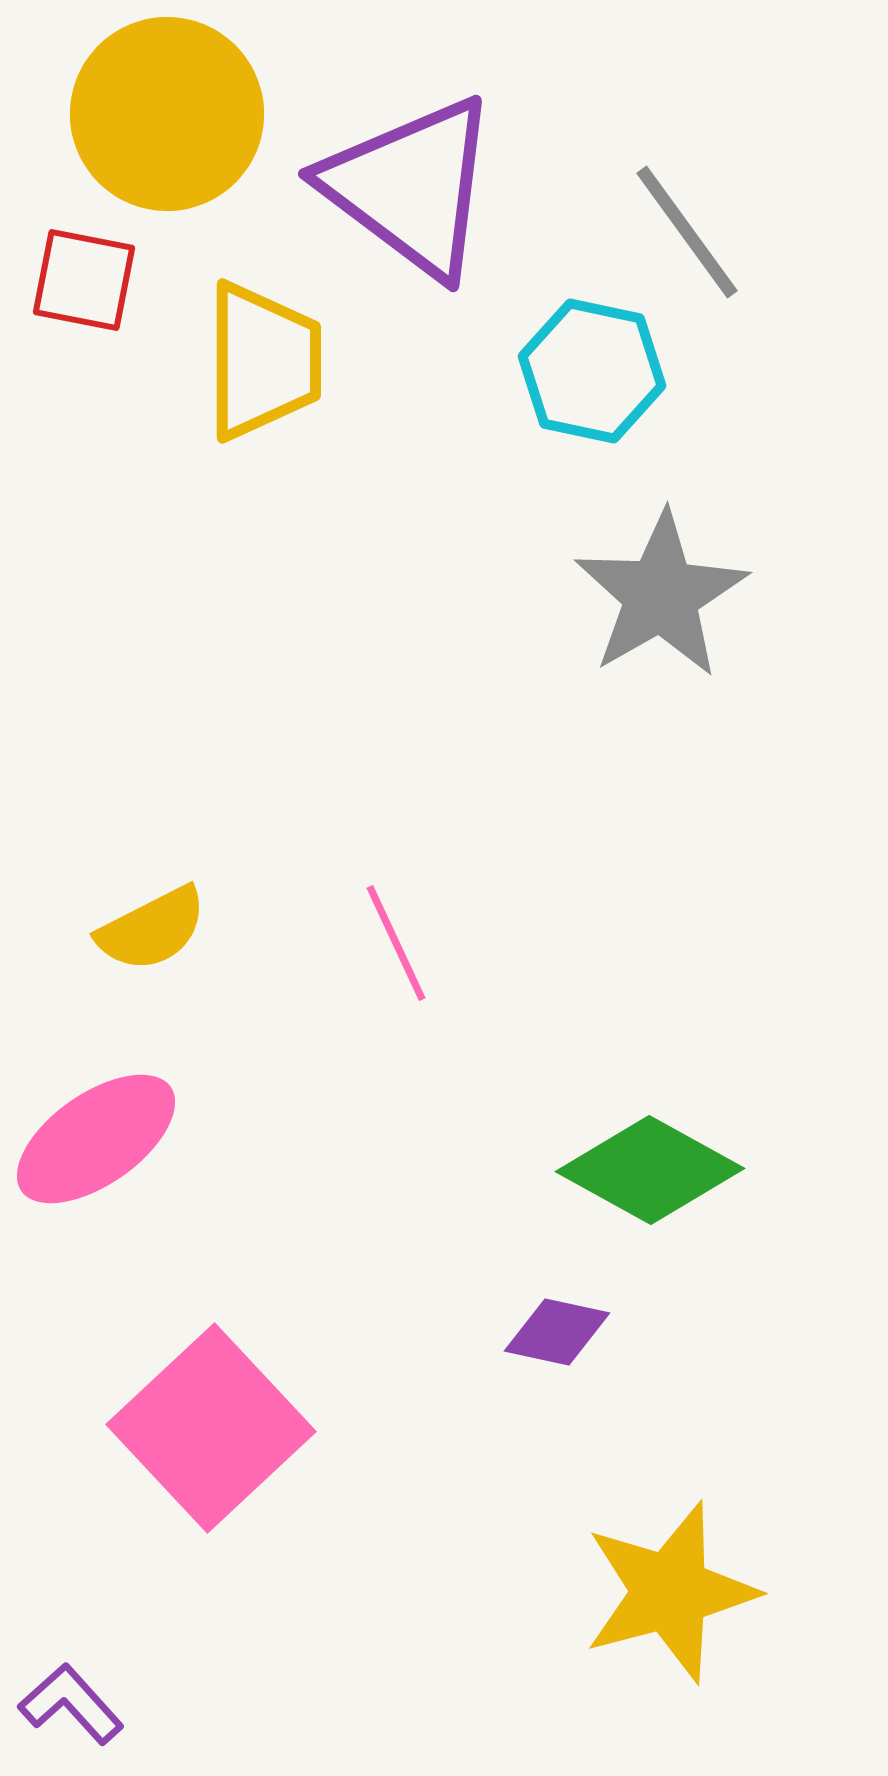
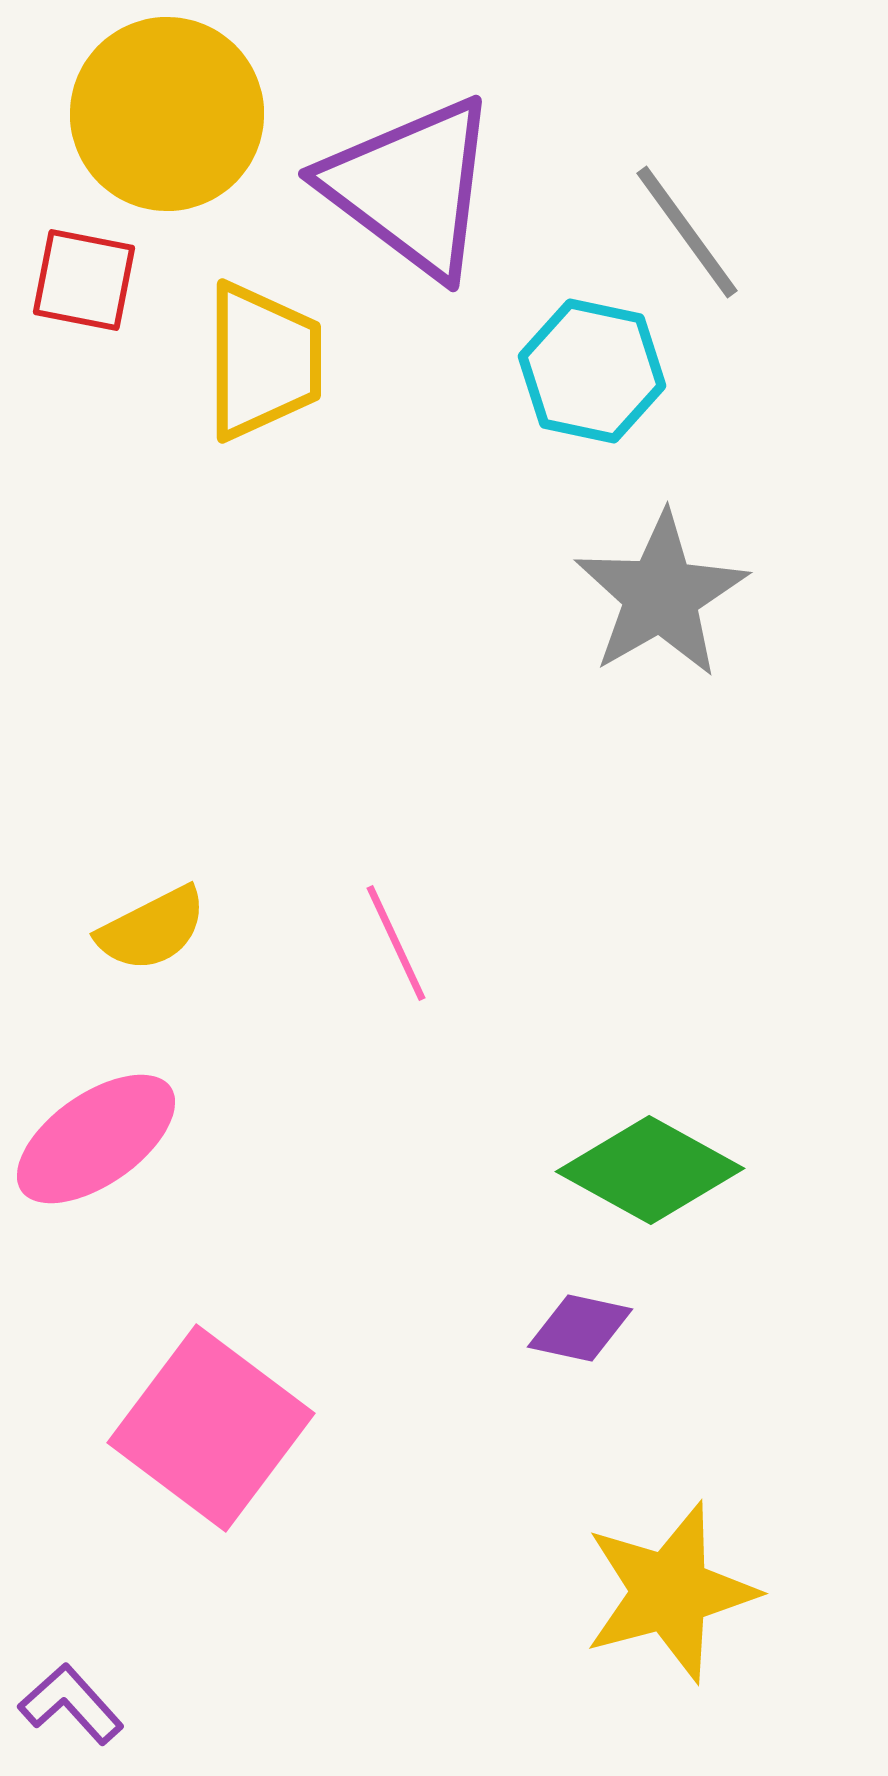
purple diamond: moved 23 px right, 4 px up
pink square: rotated 10 degrees counterclockwise
